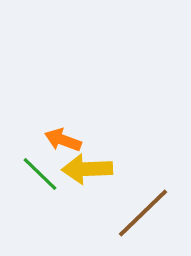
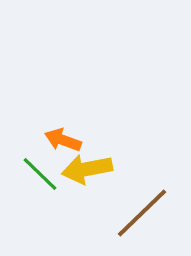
yellow arrow: rotated 9 degrees counterclockwise
brown line: moved 1 px left
